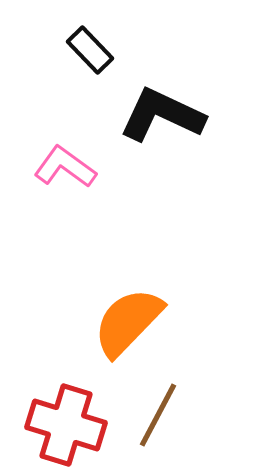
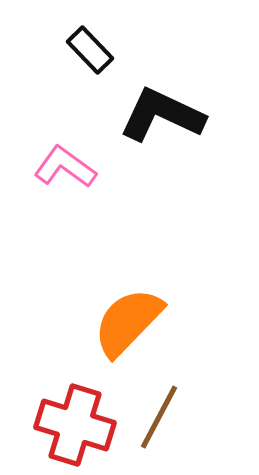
brown line: moved 1 px right, 2 px down
red cross: moved 9 px right
